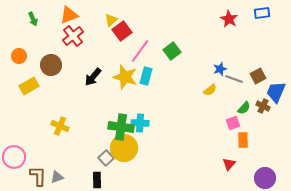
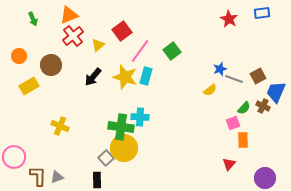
yellow triangle: moved 13 px left, 25 px down
cyan cross: moved 6 px up
